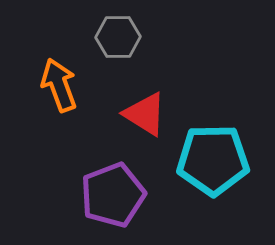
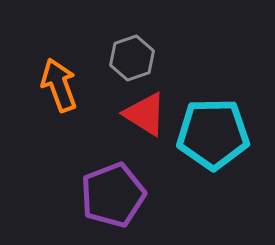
gray hexagon: moved 14 px right, 21 px down; rotated 18 degrees counterclockwise
cyan pentagon: moved 26 px up
